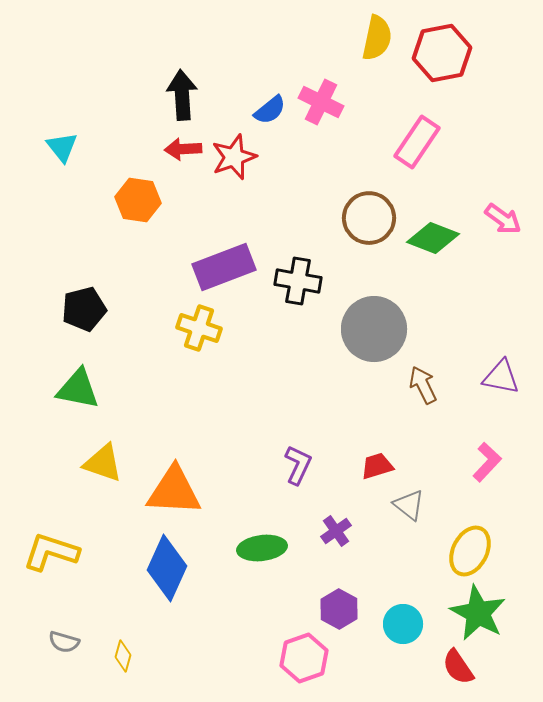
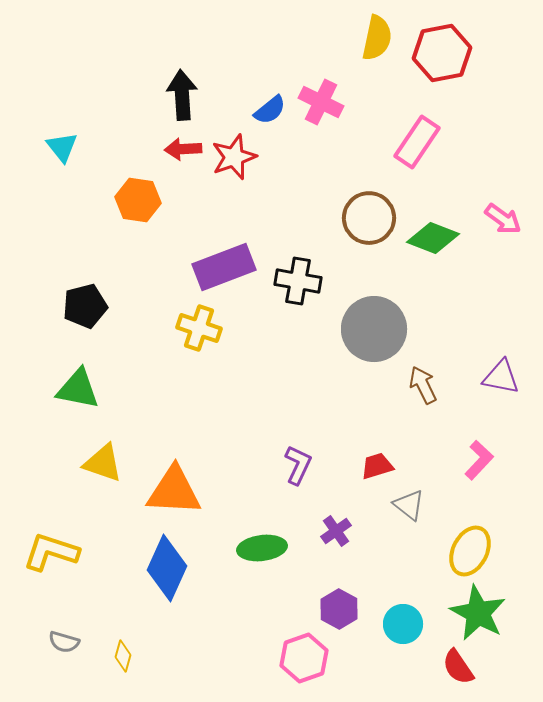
black pentagon: moved 1 px right, 3 px up
pink L-shape: moved 8 px left, 2 px up
